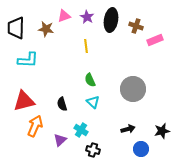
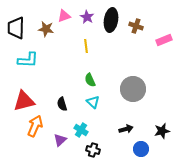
pink rectangle: moved 9 px right
black arrow: moved 2 px left
